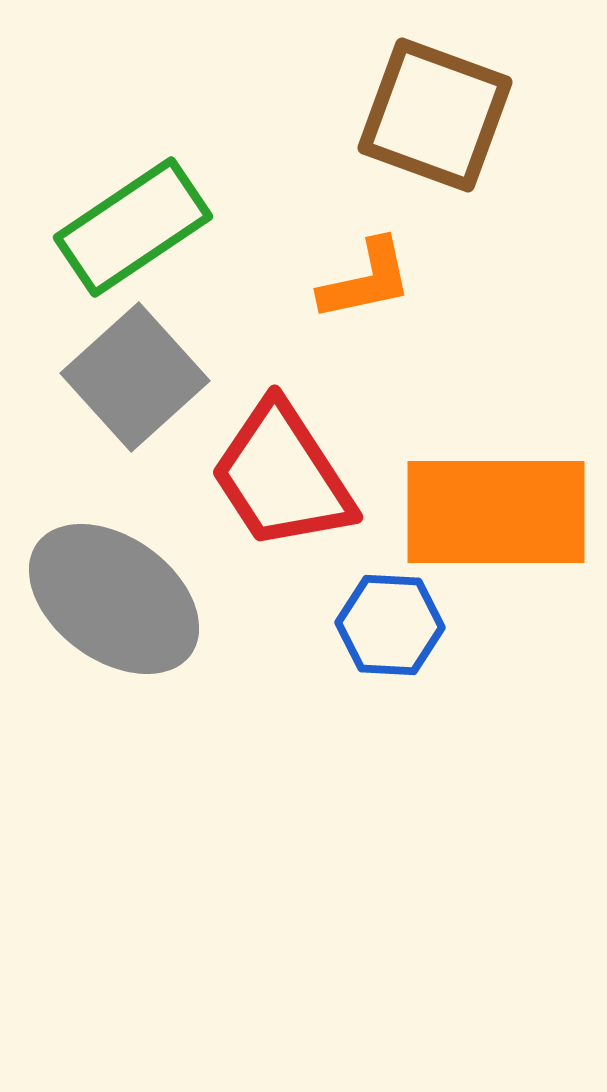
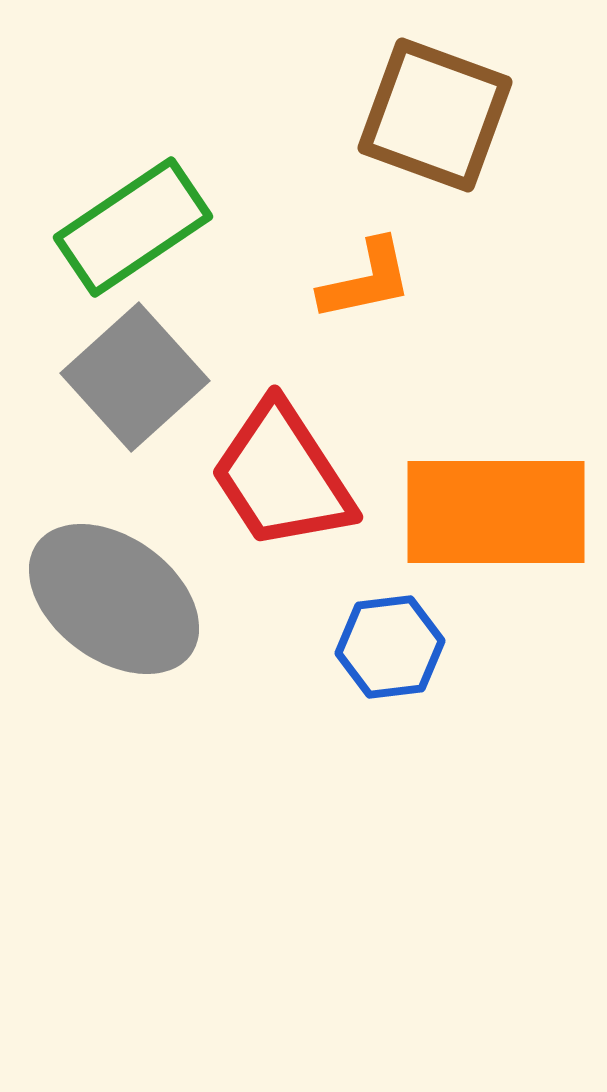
blue hexagon: moved 22 px down; rotated 10 degrees counterclockwise
